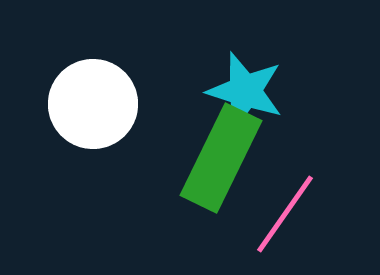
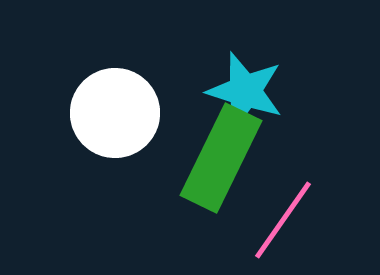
white circle: moved 22 px right, 9 px down
pink line: moved 2 px left, 6 px down
